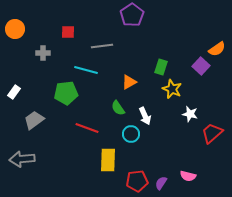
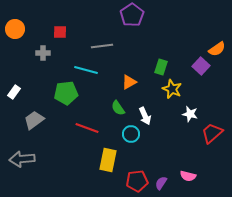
red square: moved 8 px left
yellow rectangle: rotated 10 degrees clockwise
